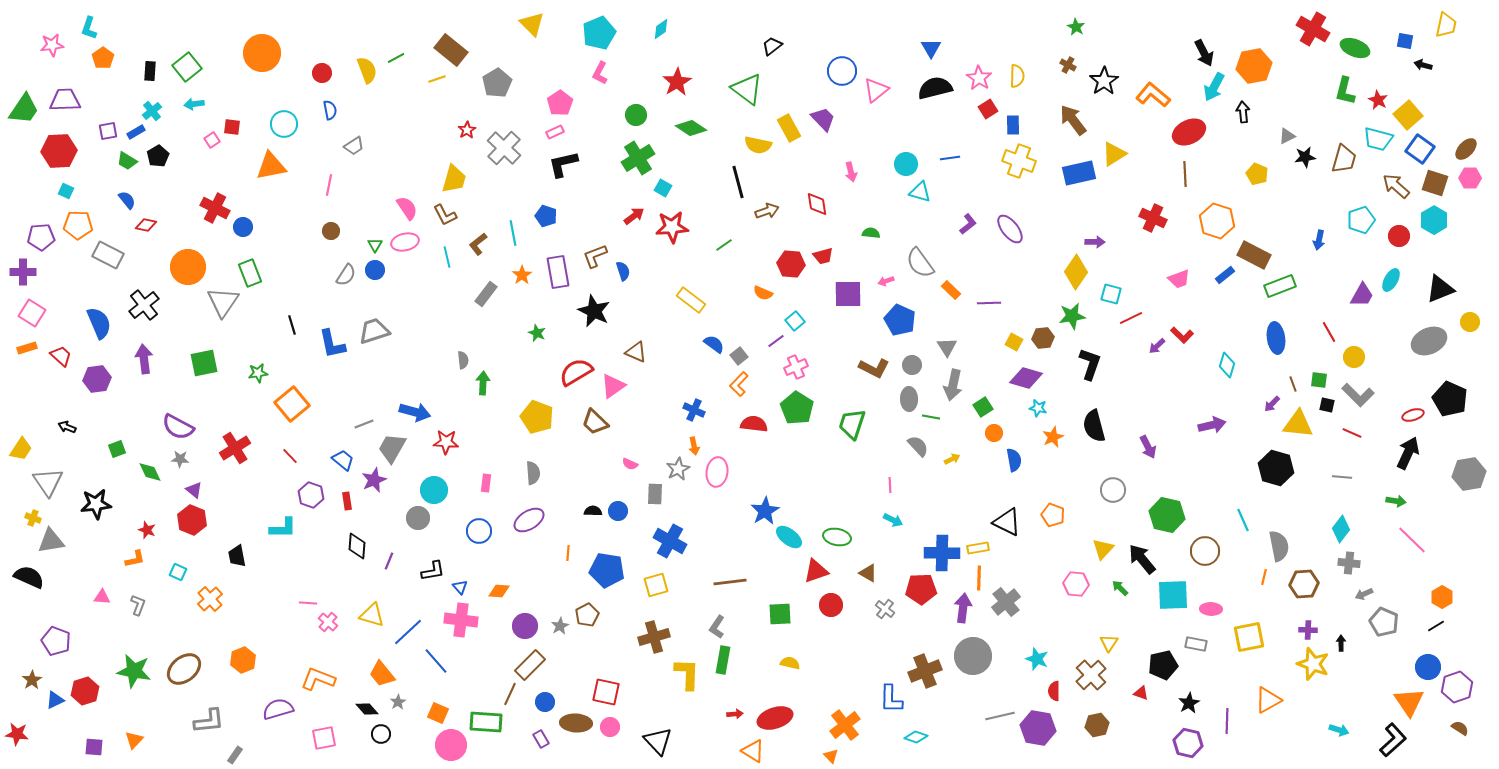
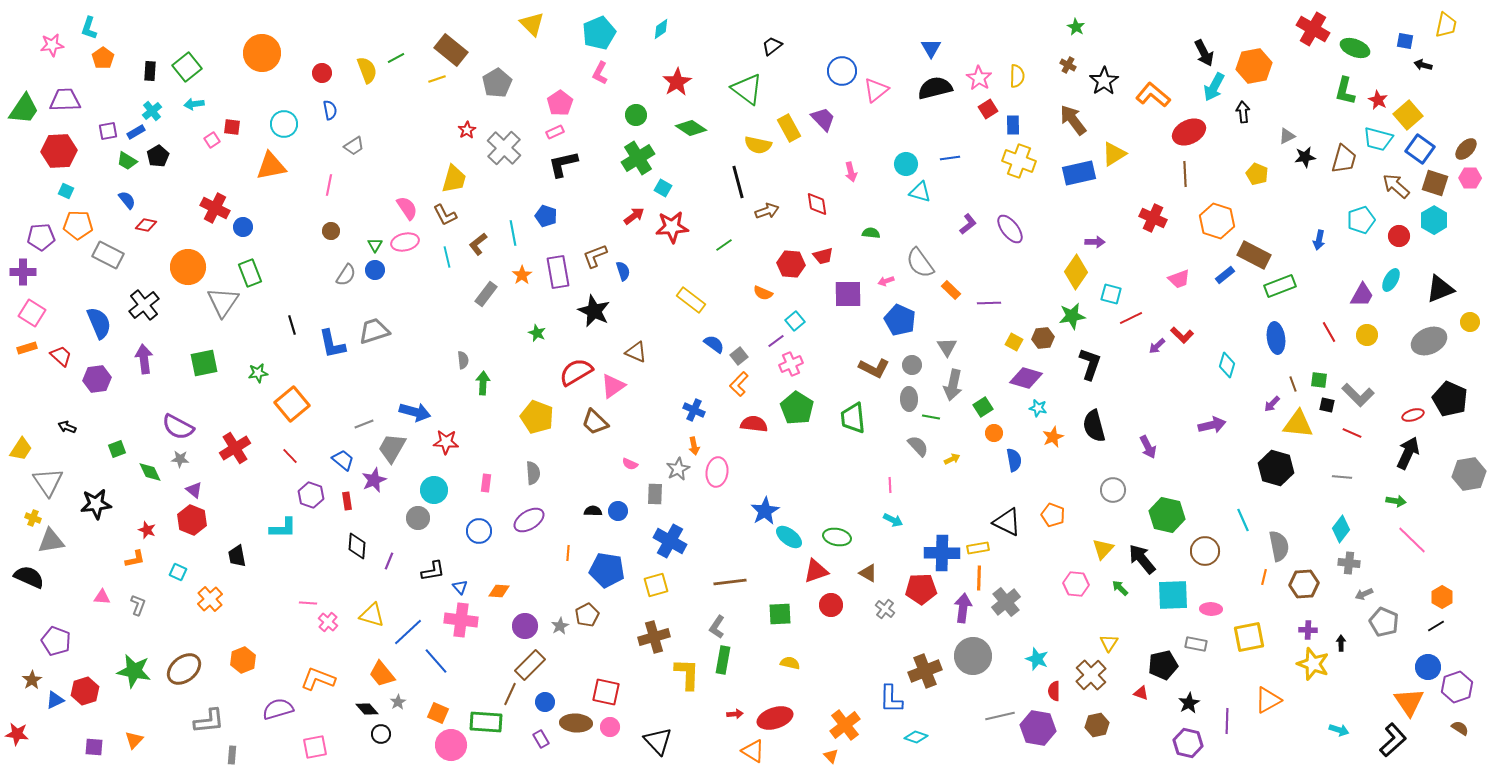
yellow circle at (1354, 357): moved 13 px right, 22 px up
pink cross at (796, 367): moved 5 px left, 3 px up
green trapezoid at (852, 424): moved 1 px right, 6 px up; rotated 24 degrees counterclockwise
pink square at (324, 738): moved 9 px left, 9 px down
gray rectangle at (235, 755): moved 3 px left; rotated 30 degrees counterclockwise
